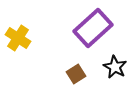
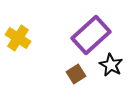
purple rectangle: moved 2 px left, 7 px down
black star: moved 4 px left, 2 px up
